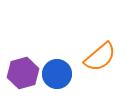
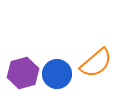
orange semicircle: moved 4 px left, 6 px down
